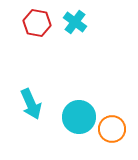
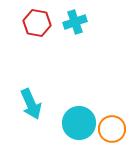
cyan cross: rotated 35 degrees clockwise
cyan circle: moved 6 px down
